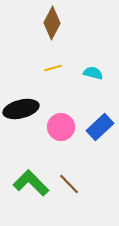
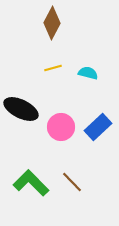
cyan semicircle: moved 5 px left
black ellipse: rotated 40 degrees clockwise
blue rectangle: moved 2 px left
brown line: moved 3 px right, 2 px up
